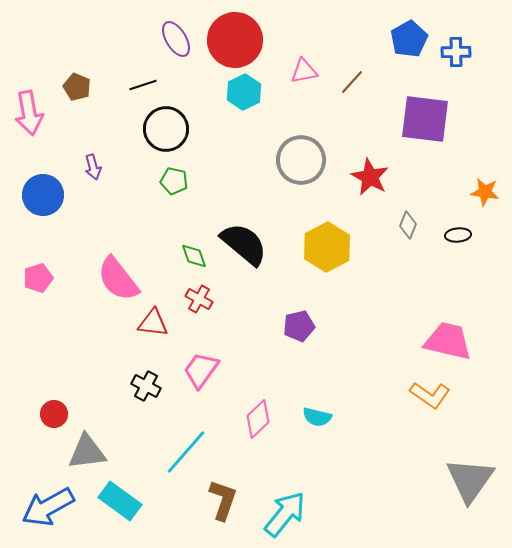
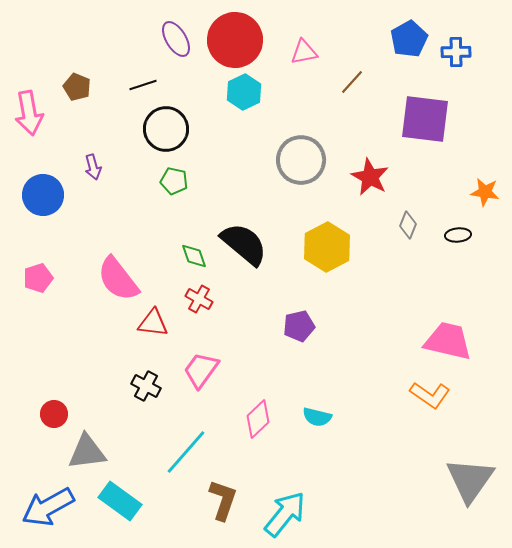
pink triangle at (304, 71): moved 19 px up
